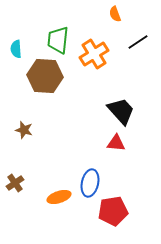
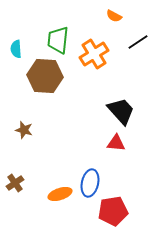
orange semicircle: moved 1 px left, 2 px down; rotated 42 degrees counterclockwise
orange ellipse: moved 1 px right, 3 px up
